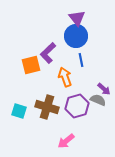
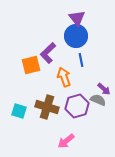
orange arrow: moved 1 px left
